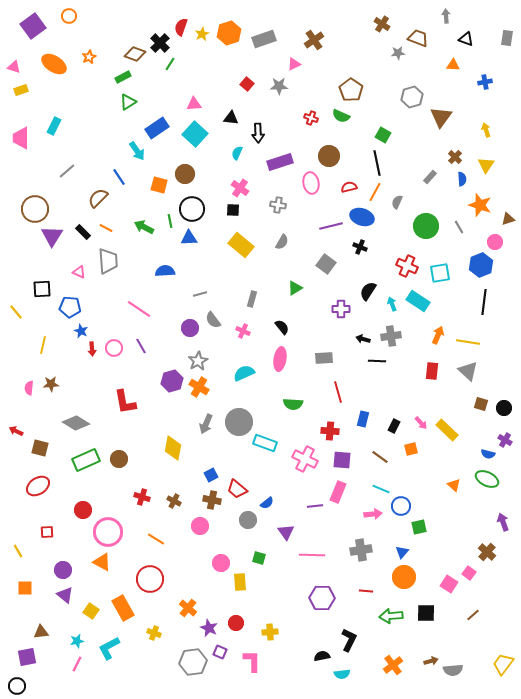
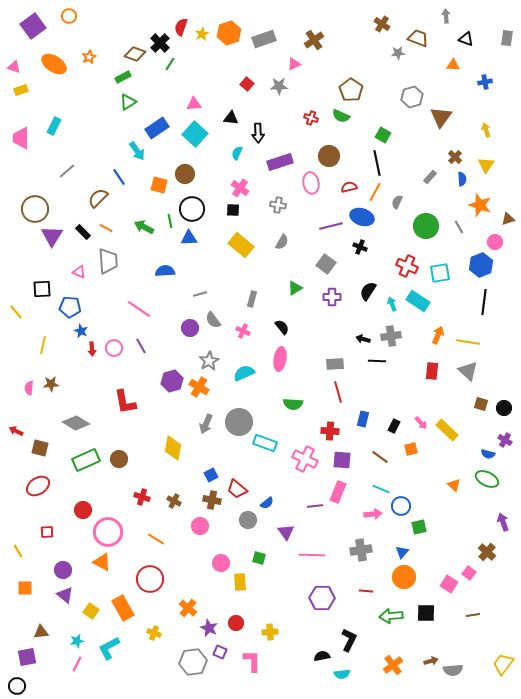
purple cross at (341, 309): moved 9 px left, 12 px up
gray rectangle at (324, 358): moved 11 px right, 6 px down
gray star at (198, 361): moved 11 px right
brown line at (473, 615): rotated 32 degrees clockwise
